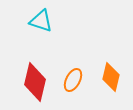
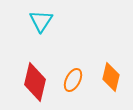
cyan triangle: rotated 45 degrees clockwise
